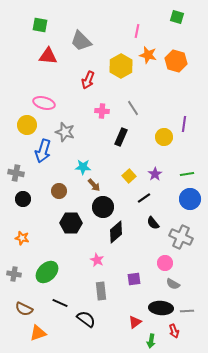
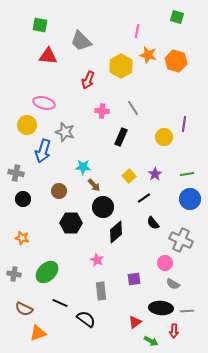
gray cross at (181, 237): moved 3 px down
red arrow at (174, 331): rotated 24 degrees clockwise
green arrow at (151, 341): rotated 72 degrees counterclockwise
